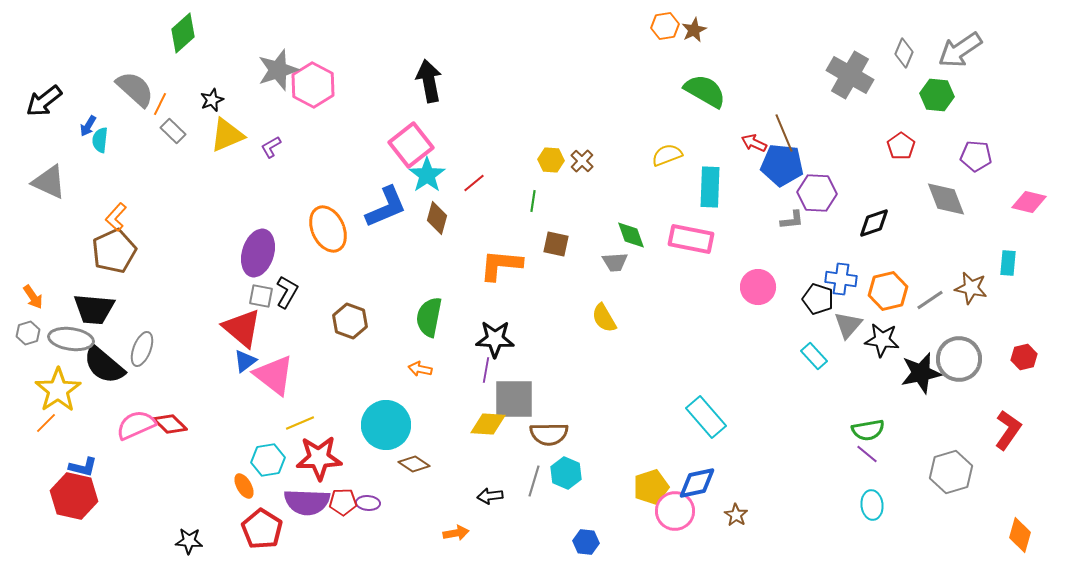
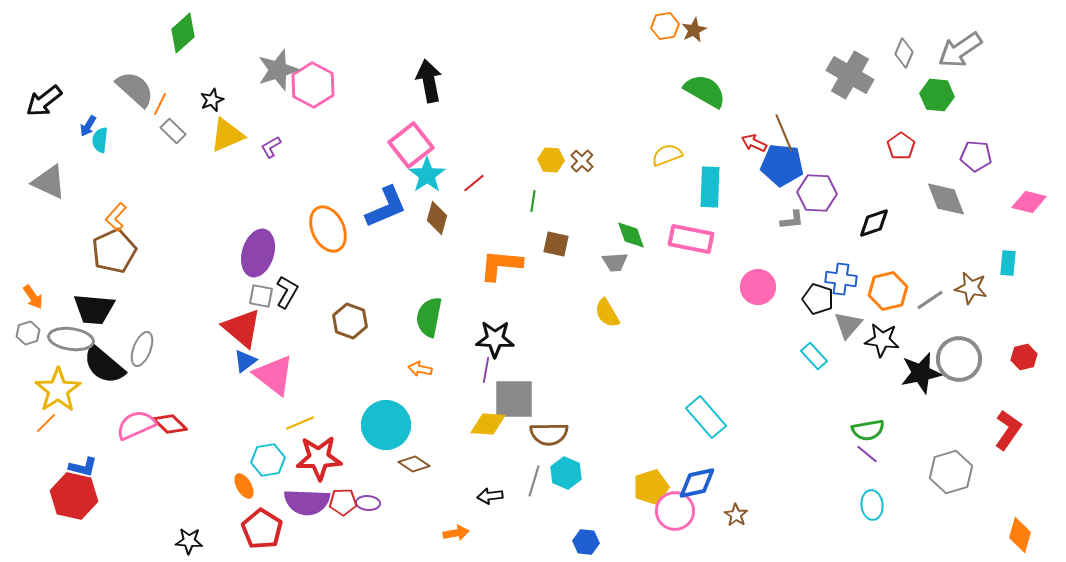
yellow semicircle at (604, 318): moved 3 px right, 5 px up
